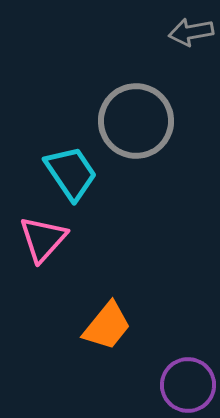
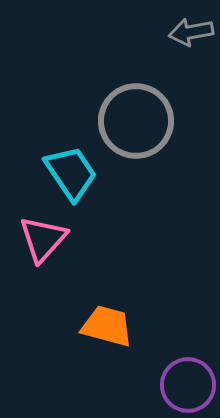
orange trapezoid: rotated 114 degrees counterclockwise
